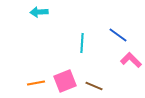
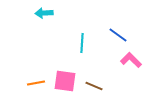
cyan arrow: moved 5 px right, 1 px down
pink square: rotated 30 degrees clockwise
